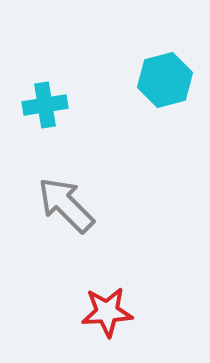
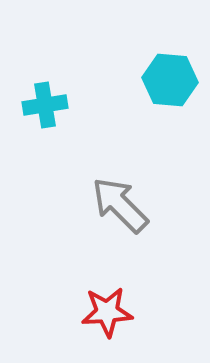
cyan hexagon: moved 5 px right; rotated 20 degrees clockwise
gray arrow: moved 54 px right
